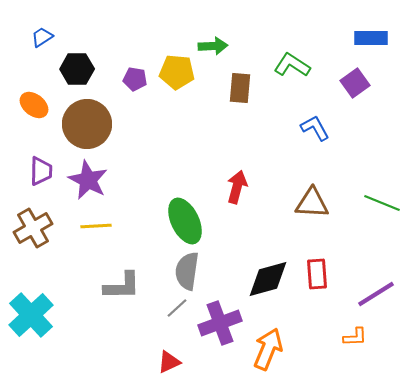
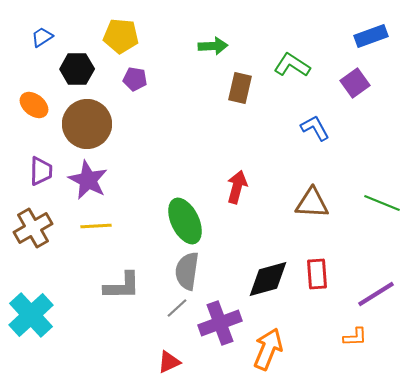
blue rectangle: moved 2 px up; rotated 20 degrees counterclockwise
yellow pentagon: moved 56 px left, 36 px up
brown rectangle: rotated 8 degrees clockwise
